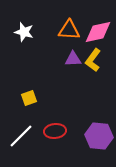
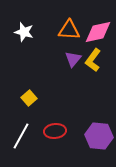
purple triangle: rotated 48 degrees counterclockwise
yellow square: rotated 21 degrees counterclockwise
white line: rotated 16 degrees counterclockwise
